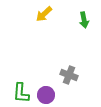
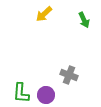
green arrow: rotated 14 degrees counterclockwise
